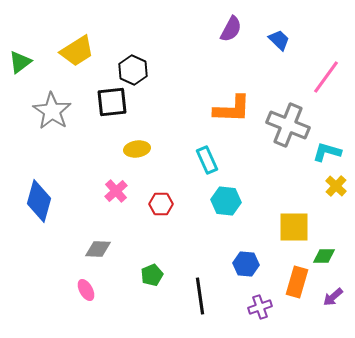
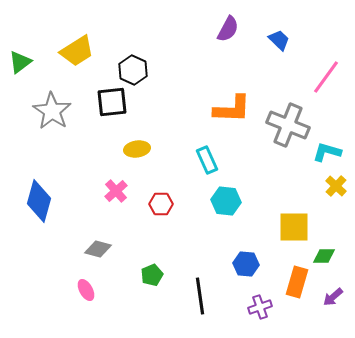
purple semicircle: moved 3 px left
gray diamond: rotated 12 degrees clockwise
